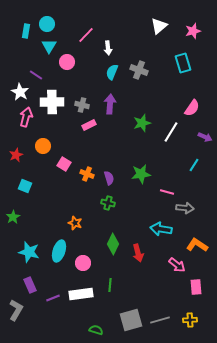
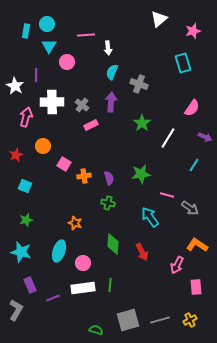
white triangle at (159, 26): moved 7 px up
pink line at (86, 35): rotated 42 degrees clockwise
gray cross at (139, 70): moved 14 px down
purple line at (36, 75): rotated 56 degrees clockwise
white star at (20, 92): moved 5 px left, 6 px up
purple arrow at (110, 104): moved 1 px right, 2 px up
gray cross at (82, 105): rotated 24 degrees clockwise
green star at (142, 123): rotated 18 degrees counterclockwise
pink rectangle at (89, 125): moved 2 px right
white line at (171, 132): moved 3 px left, 6 px down
orange cross at (87, 174): moved 3 px left, 2 px down; rotated 32 degrees counterclockwise
pink line at (167, 192): moved 3 px down
gray arrow at (185, 208): moved 5 px right; rotated 30 degrees clockwise
green star at (13, 217): moved 13 px right, 3 px down; rotated 16 degrees clockwise
cyan arrow at (161, 229): moved 11 px left, 12 px up; rotated 45 degrees clockwise
green diamond at (113, 244): rotated 20 degrees counterclockwise
cyan star at (29, 252): moved 8 px left
red arrow at (138, 253): moved 4 px right, 1 px up; rotated 12 degrees counterclockwise
pink arrow at (177, 265): rotated 78 degrees clockwise
white rectangle at (81, 294): moved 2 px right, 6 px up
gray square at (131, 320): moved 3 px left
yellow cross at (190, 320): rotated 24 degrees counterclockwise
